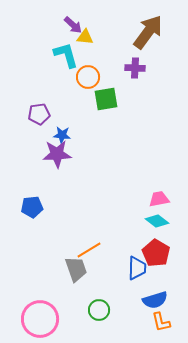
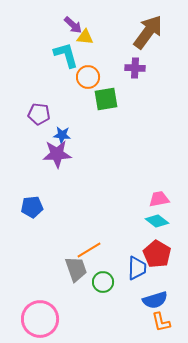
purple pentagon: rotated 15 degrees clockwise
red pentagon: moved 1 px right, 1 px down
green circle: moved 4 px right, 28 px up
